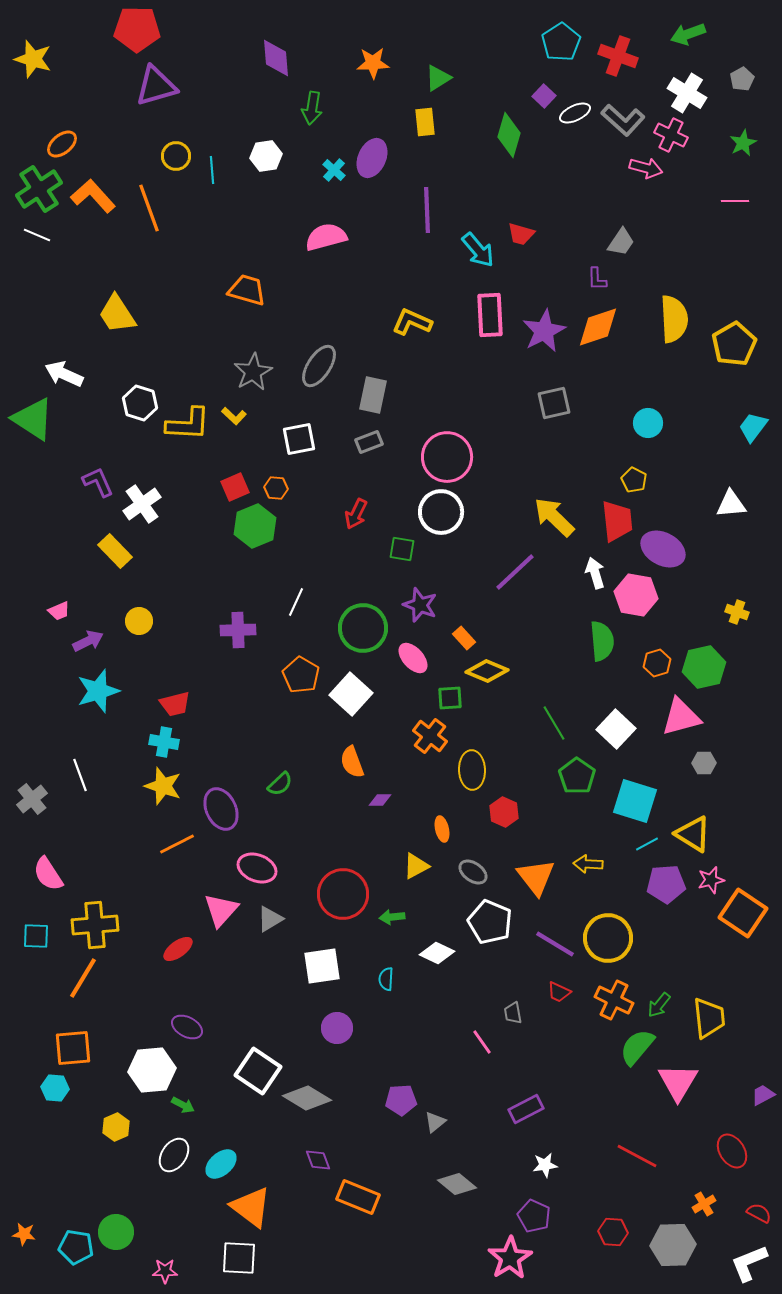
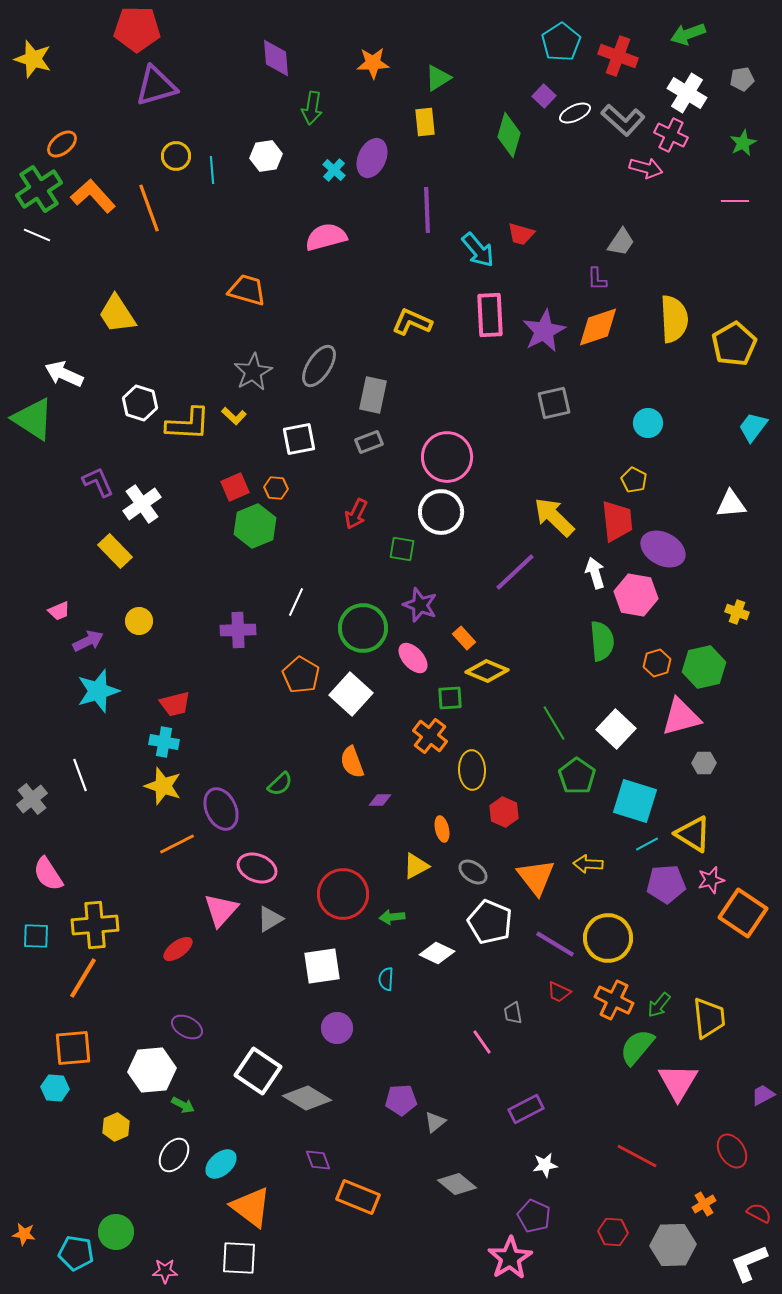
gray pentagon at (742, 79): rotated 20 degrees clockwise
cyan pentagon at (76, 1247): moved 6 px down
